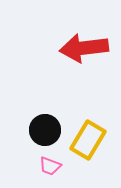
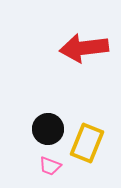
black circle: moved 3 px right, 1 px up
yellow rectangle: moved 1 px left, 3 px down; rotated 9 degrees counterclockwise
